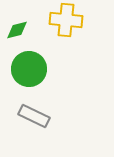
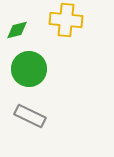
gray rectangle: moved 4 px left
